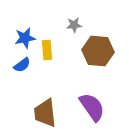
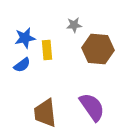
brown hexagon: moved 2 px up
